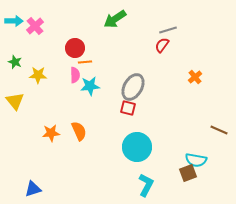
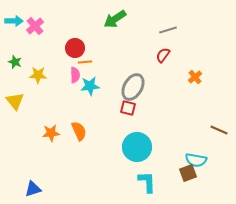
red semicircle: moved 1 px right, 10 px down
cyan L-shape: moved 1 px right, 3 px up; rotated 30 degrees counterclockwise
